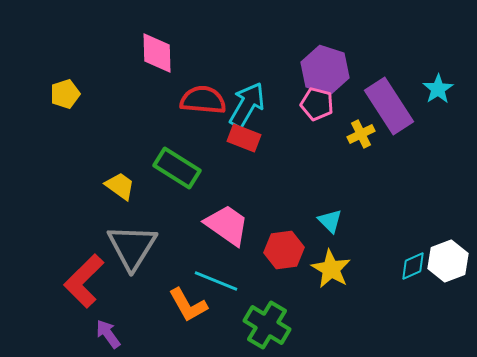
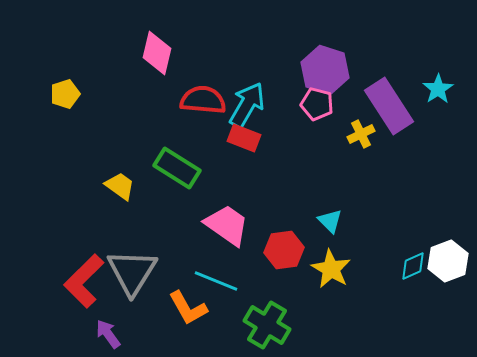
pink diamond: rotated 15 degrees clockwise
gray triangle: moved 25 px down
orange L-shape: moved 3 px down
